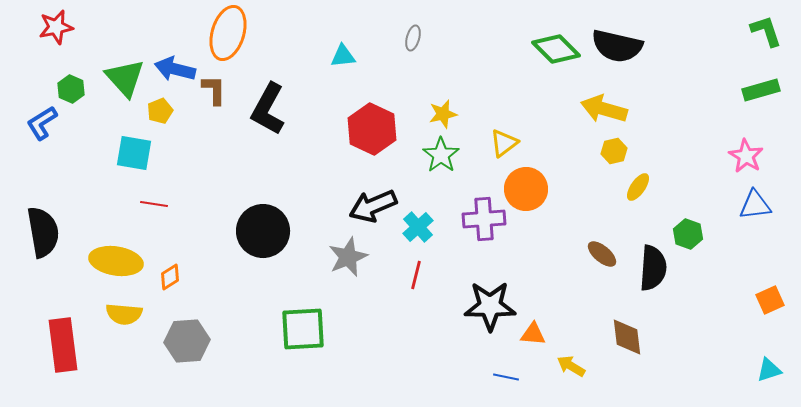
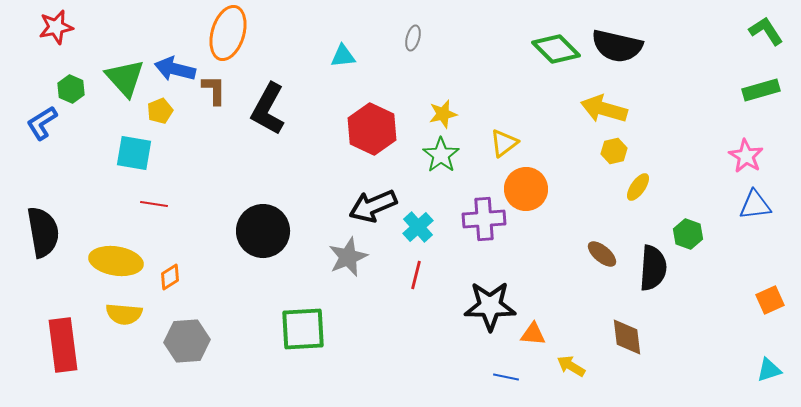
green L-shape at (766, 31): rotated 15 degrees counterclockwise
